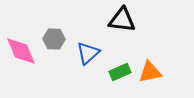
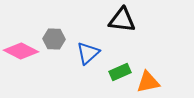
pink diamond: rotated 40 degrees counterclockwise
orange triangle: moved 2 px left, 10 px down
